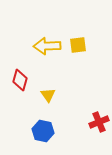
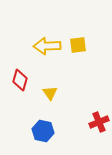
yellow triangle: moved 2 px right, 2 px up
